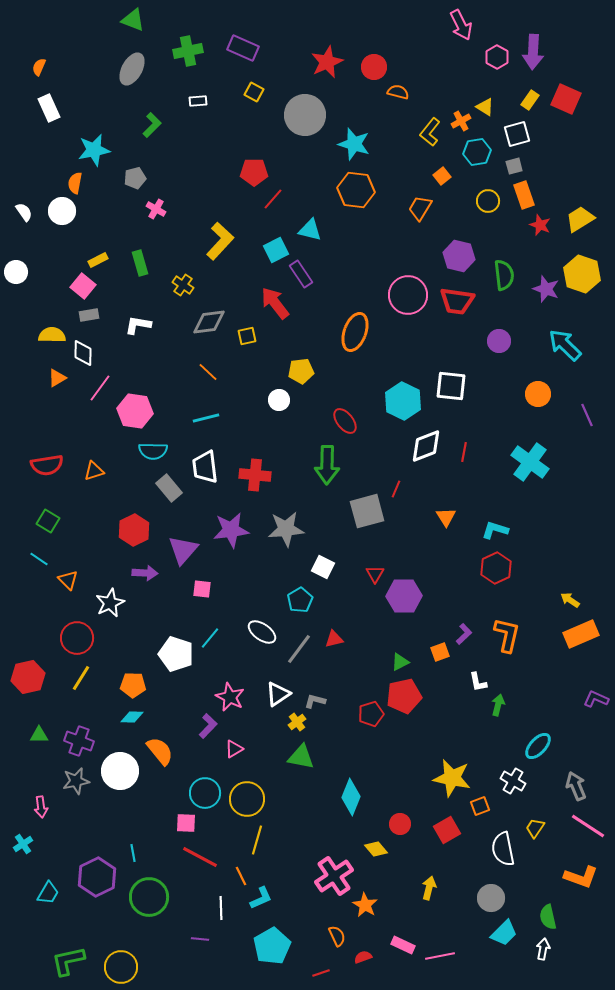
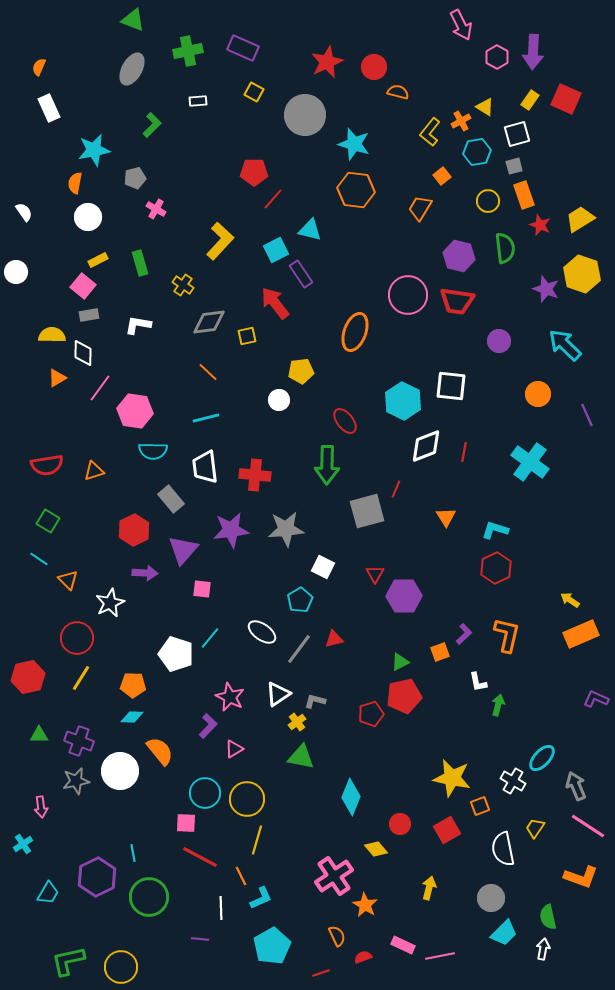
white circle at (62, 211): moved 26 px right, 6 px down
green semicircle at (504, 275): moved 1 px right, 27 px up
gray rectangle at (169, 488): moved 2 px right, 11 px down
cyan ellipse at (538, 746): moved 4 px right, 12 px down
